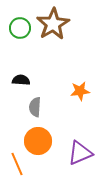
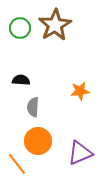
brown star: moved 2 px right, 1 px down
gray semicircle: moved 2 px left
orange line: rotated 15 degrees counterclockwise
